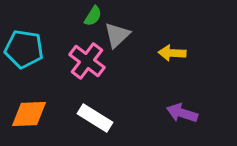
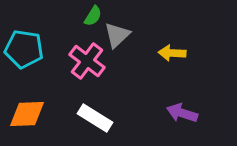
orange diamond: moved 2 px left
